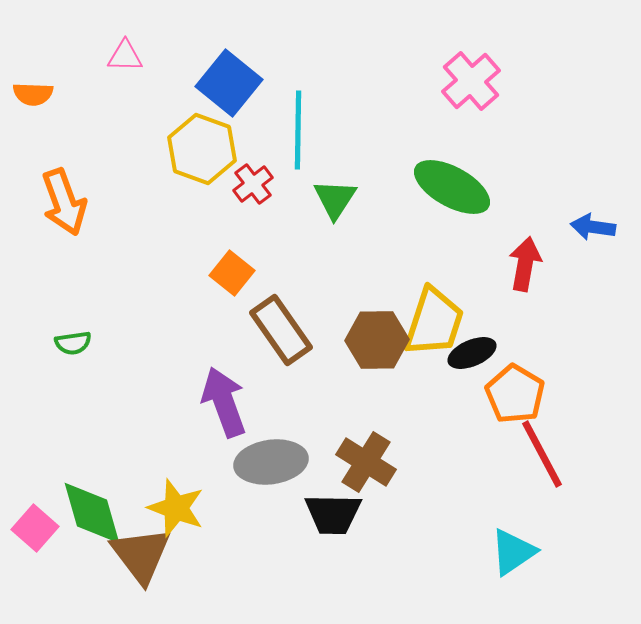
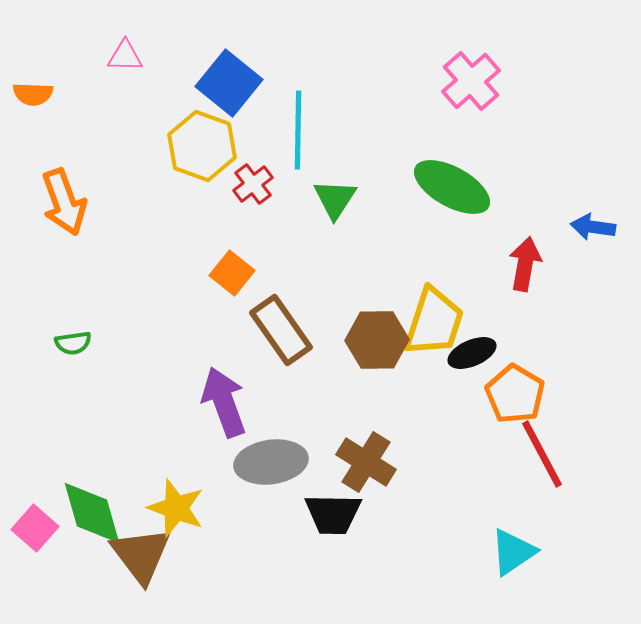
yellow hexagon: moved 3 px up
